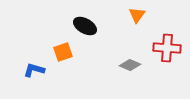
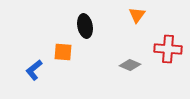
black ellipse: rotated 50 degrees clockwise
red cross: moved 1 px right, 1 px down
orange square: rotated 24 degrees clockwise
blue L-shape: rotated 55 degrees counterclockwise
